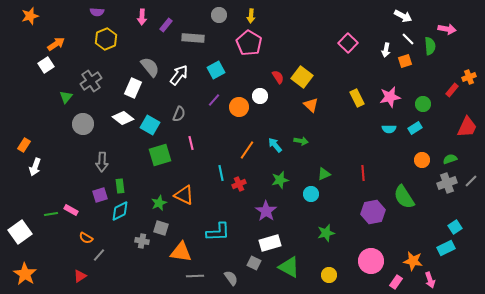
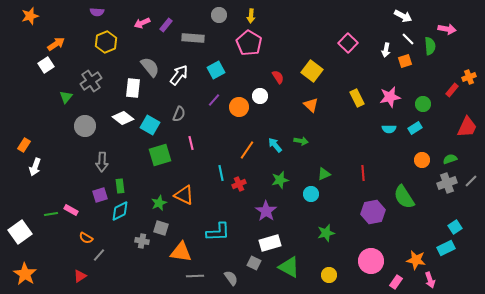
pink arrow at (142, 17): moved 6 px down; rotated 63 degrees clockwise
yellow hexagon at (106, 39): moved 3 px down
yellow square at (302, 77): moved 10 px right, 6 px up
white rectangle at (133, 88): rotated 18 degrees counterclockwise
gray circle at (83, 124): moved 2 px right, 2 px down
orange star at (413, 261): moved 3 px right, 1 px up
